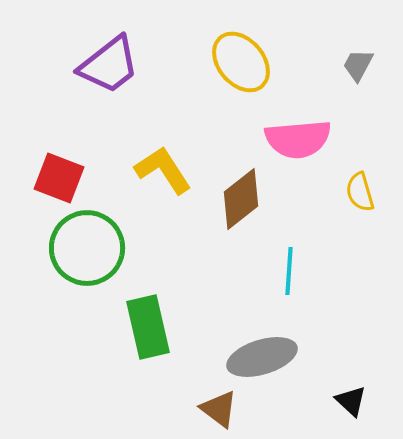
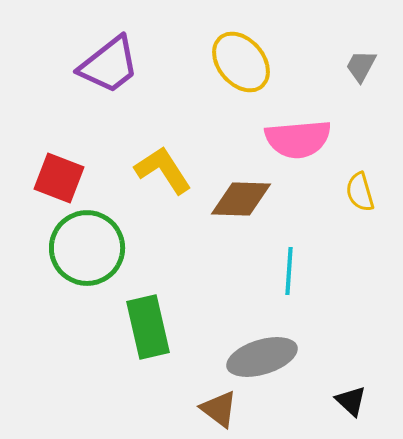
gray trapezoid: moved 3 px right, 1 px down
brown diamond: rotated 40 degrees clockwise
